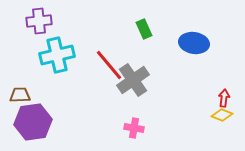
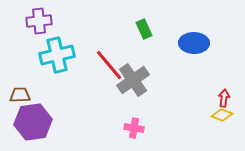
blue ellipse: rotated 8 degrees counterclockwise
